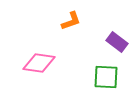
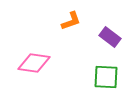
purple rectangle: moved 7 px left, 5 px up
pink diamond: moved 5 px left
